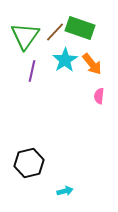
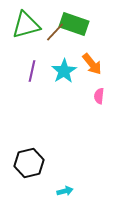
green rectangle: moved 6 px left, 4 px up
green triangle: moved 1 px right, 11 px up; rotated 40 degrees clockwise
cyan star: moved 1 px left, 11 px down
